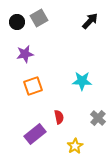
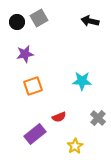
black arrow: rotated 120 degrees counterclockwise
red semicircle: rotated 80 degrees clockwise
